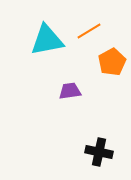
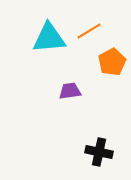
cyan triangle: moved 2 px right, 2 px up; rotated 6 degrees clockwise
